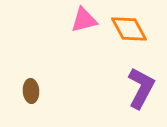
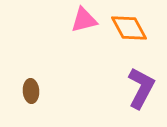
orange diamond: moved 1 px up
